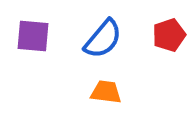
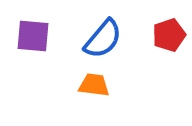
orange trapezoid: moved 12 px left, 7 px up
